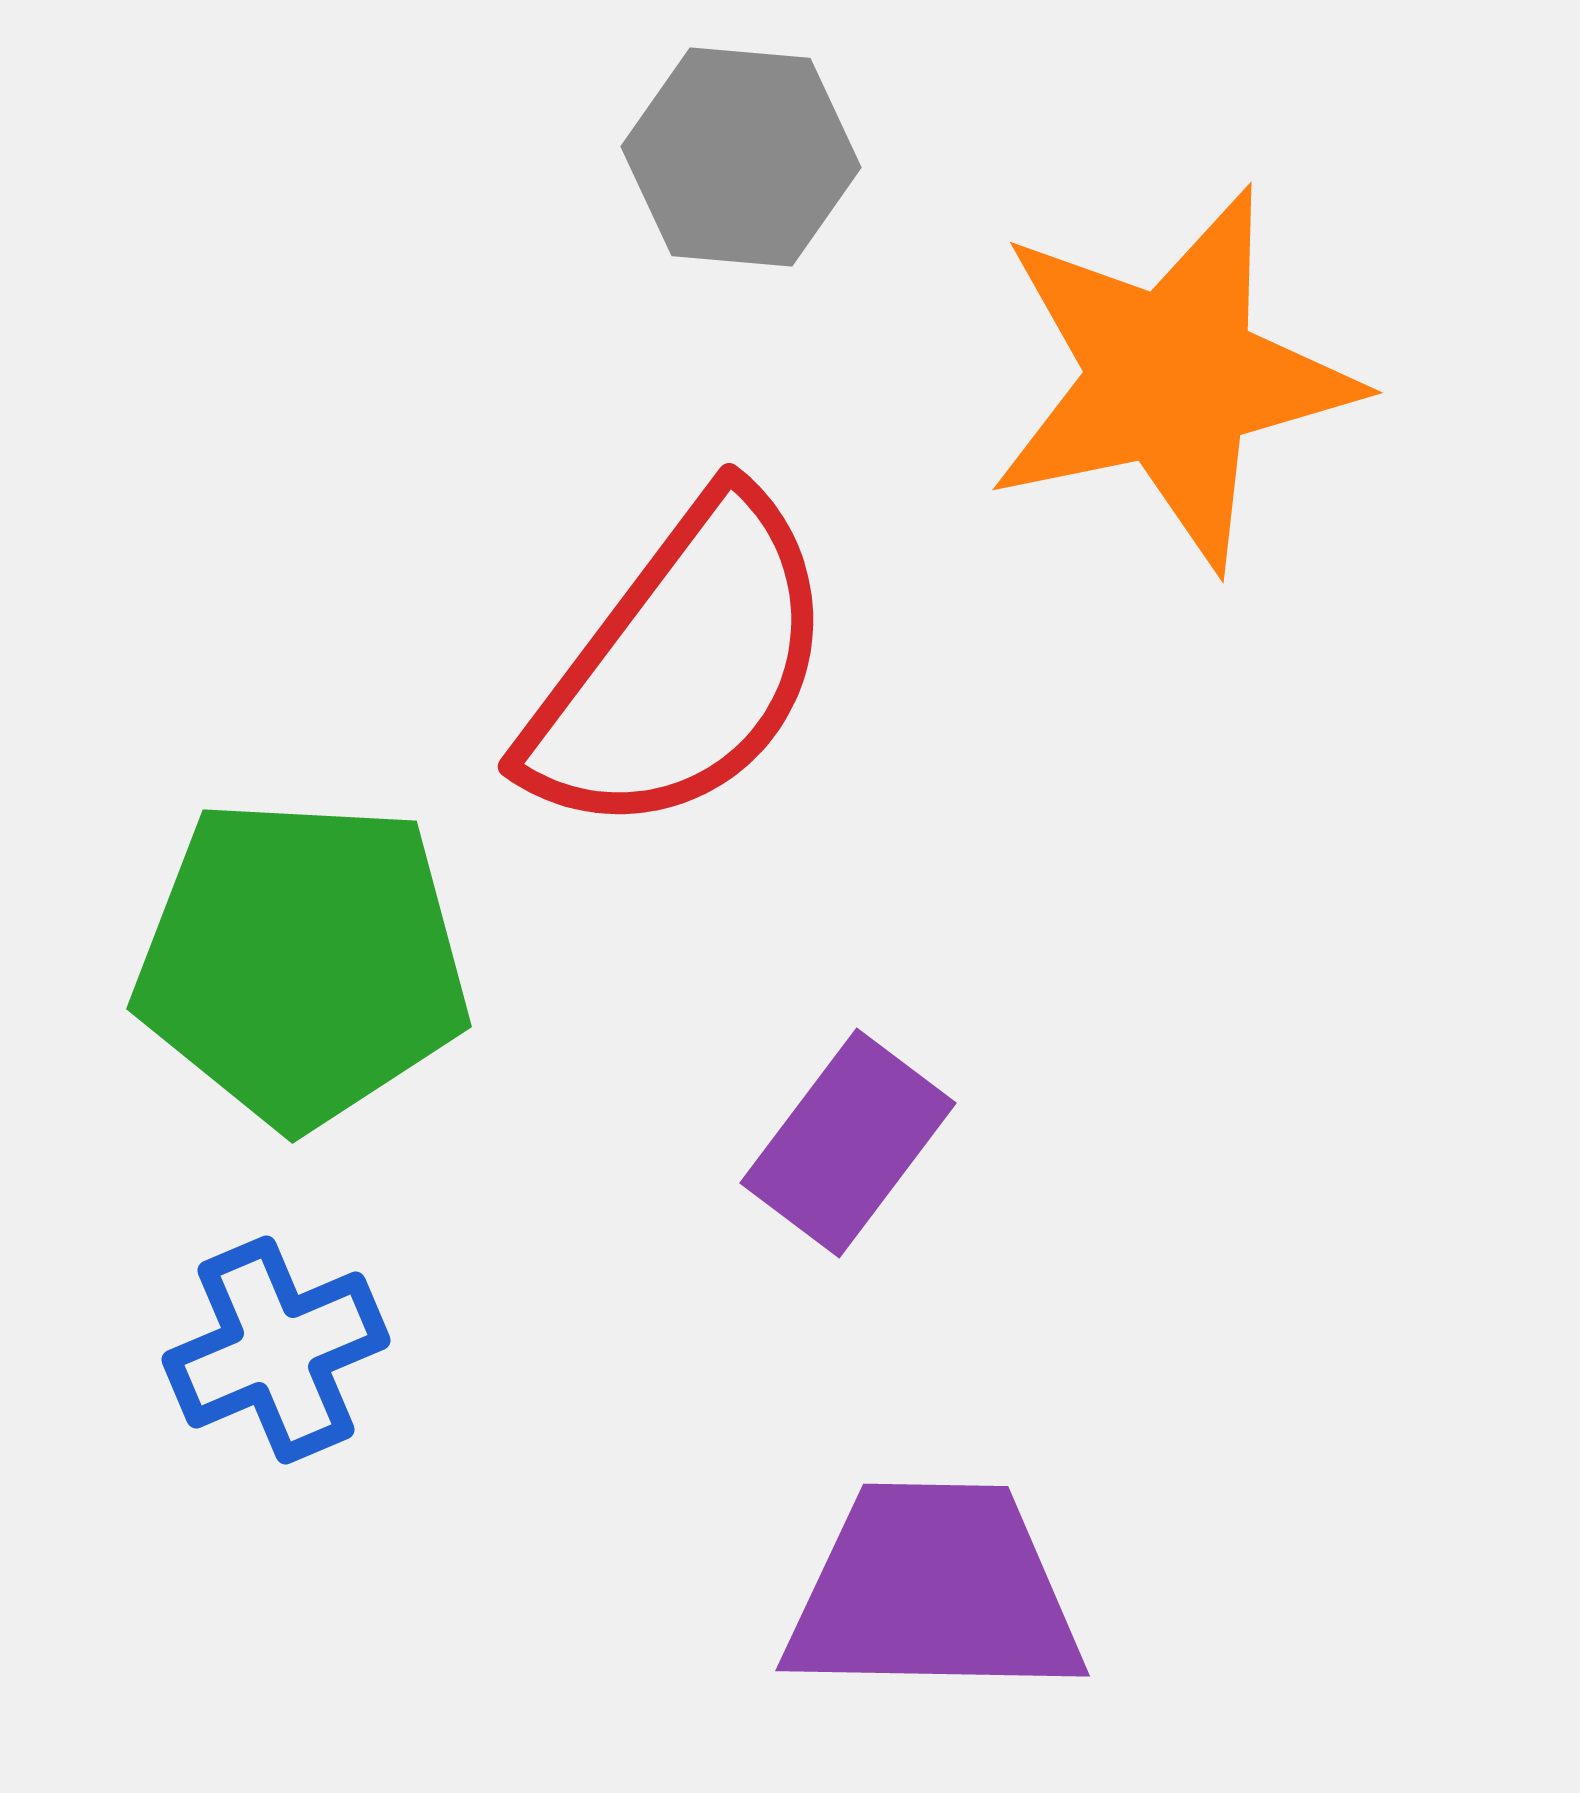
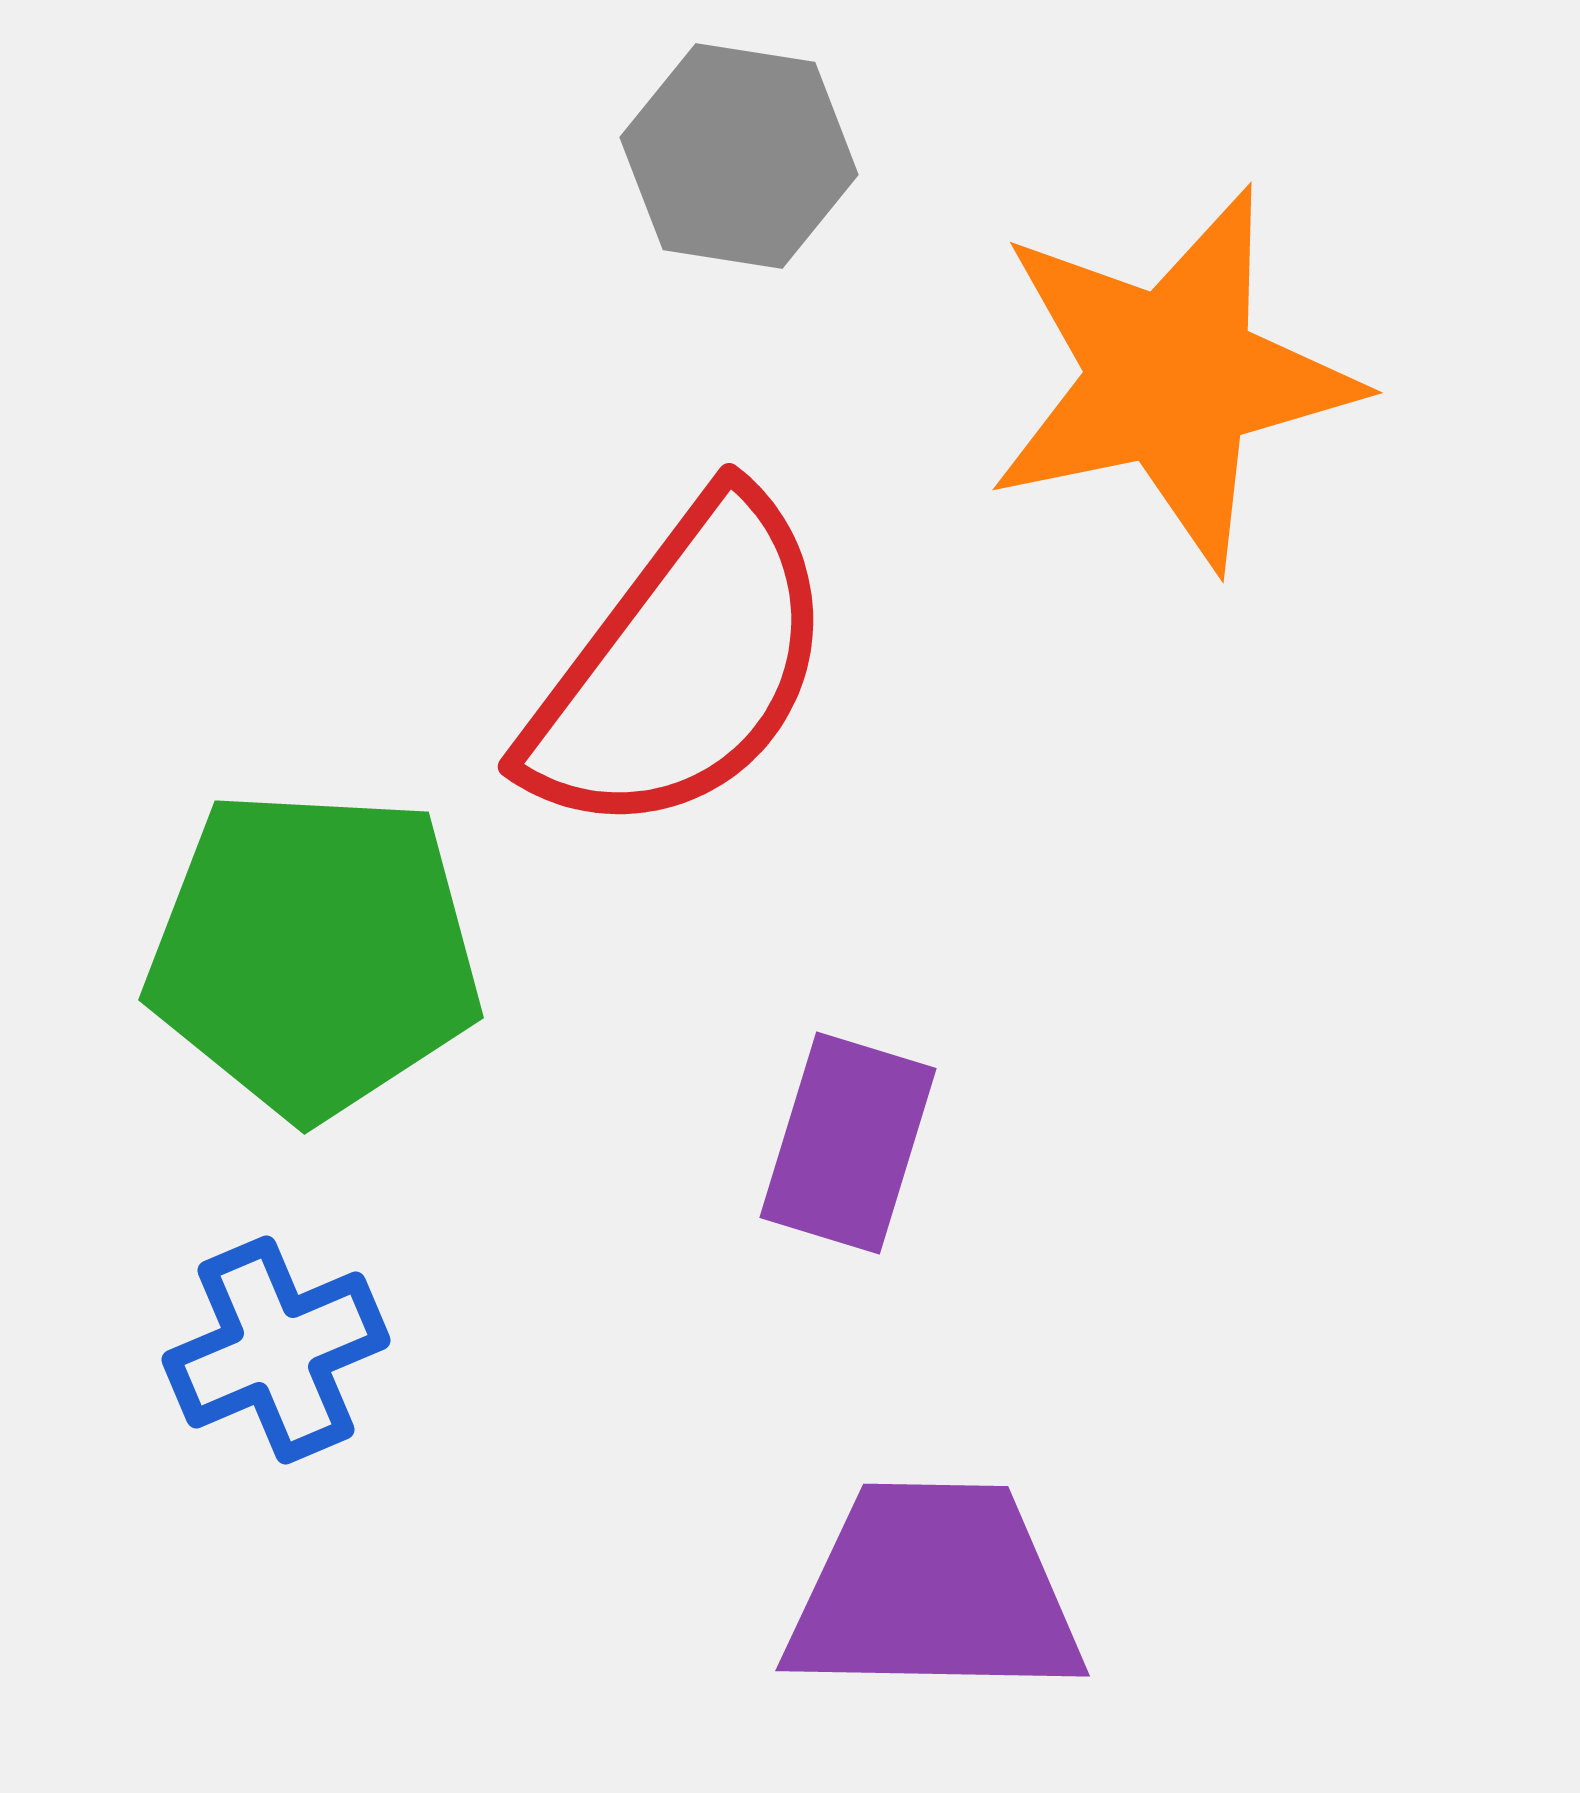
gray hexagon: moved 2 px left, 1 px up; rotated 4 degrees clockwise
green pentagon: moved 12 px right, 9 px up
purple rectangle: rotated 20 degrees counterclockwise
